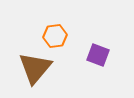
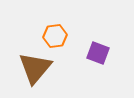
purple square: moved 2 px up
